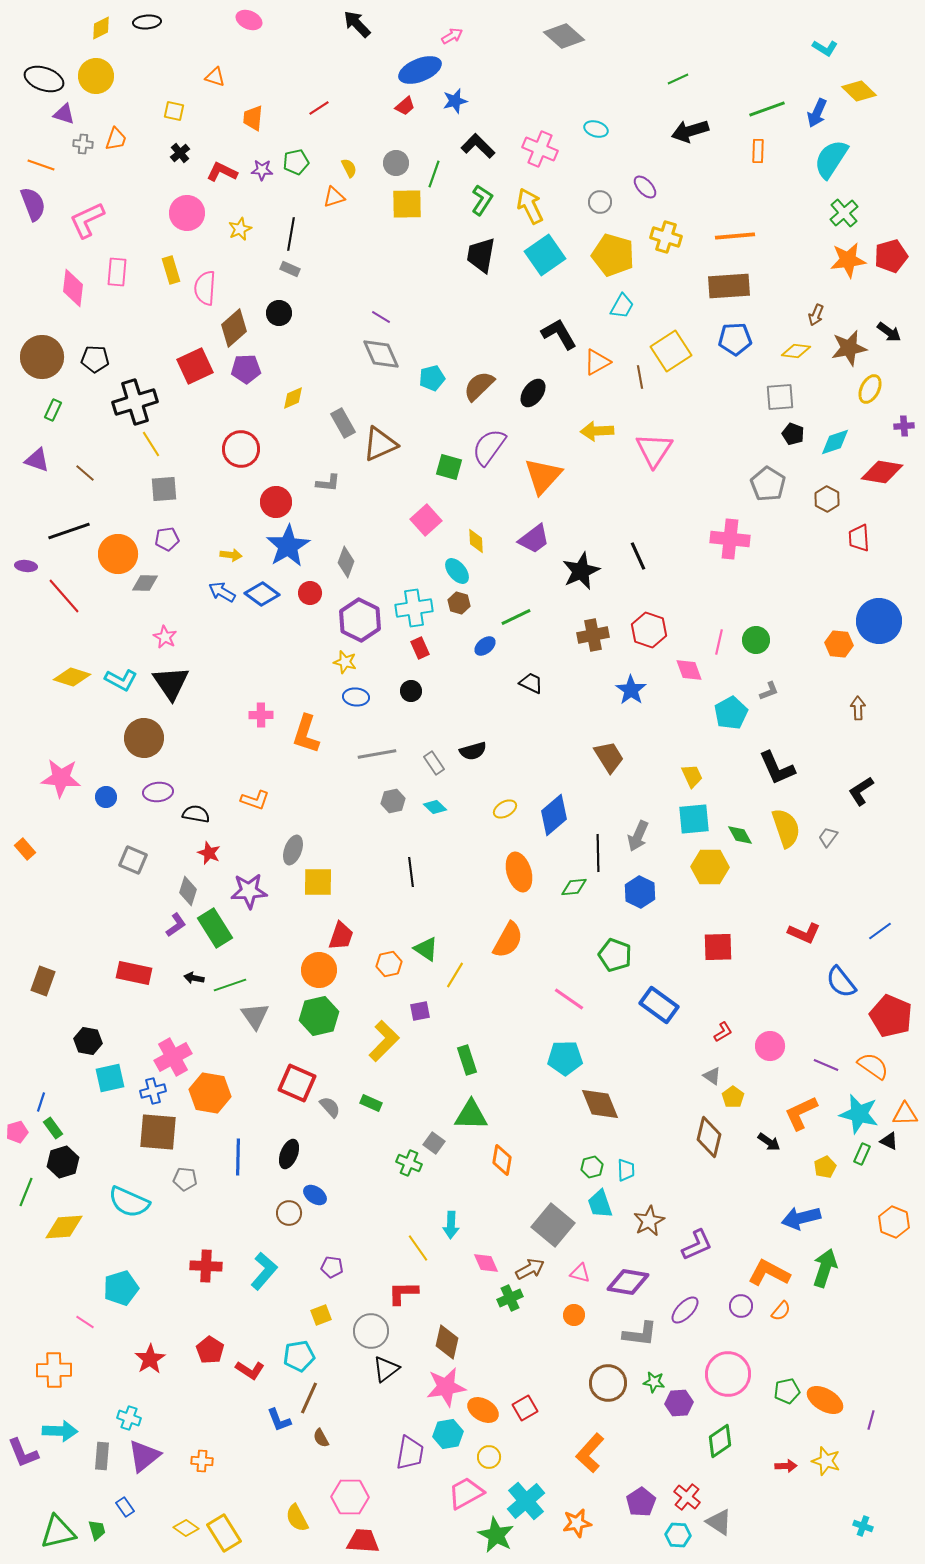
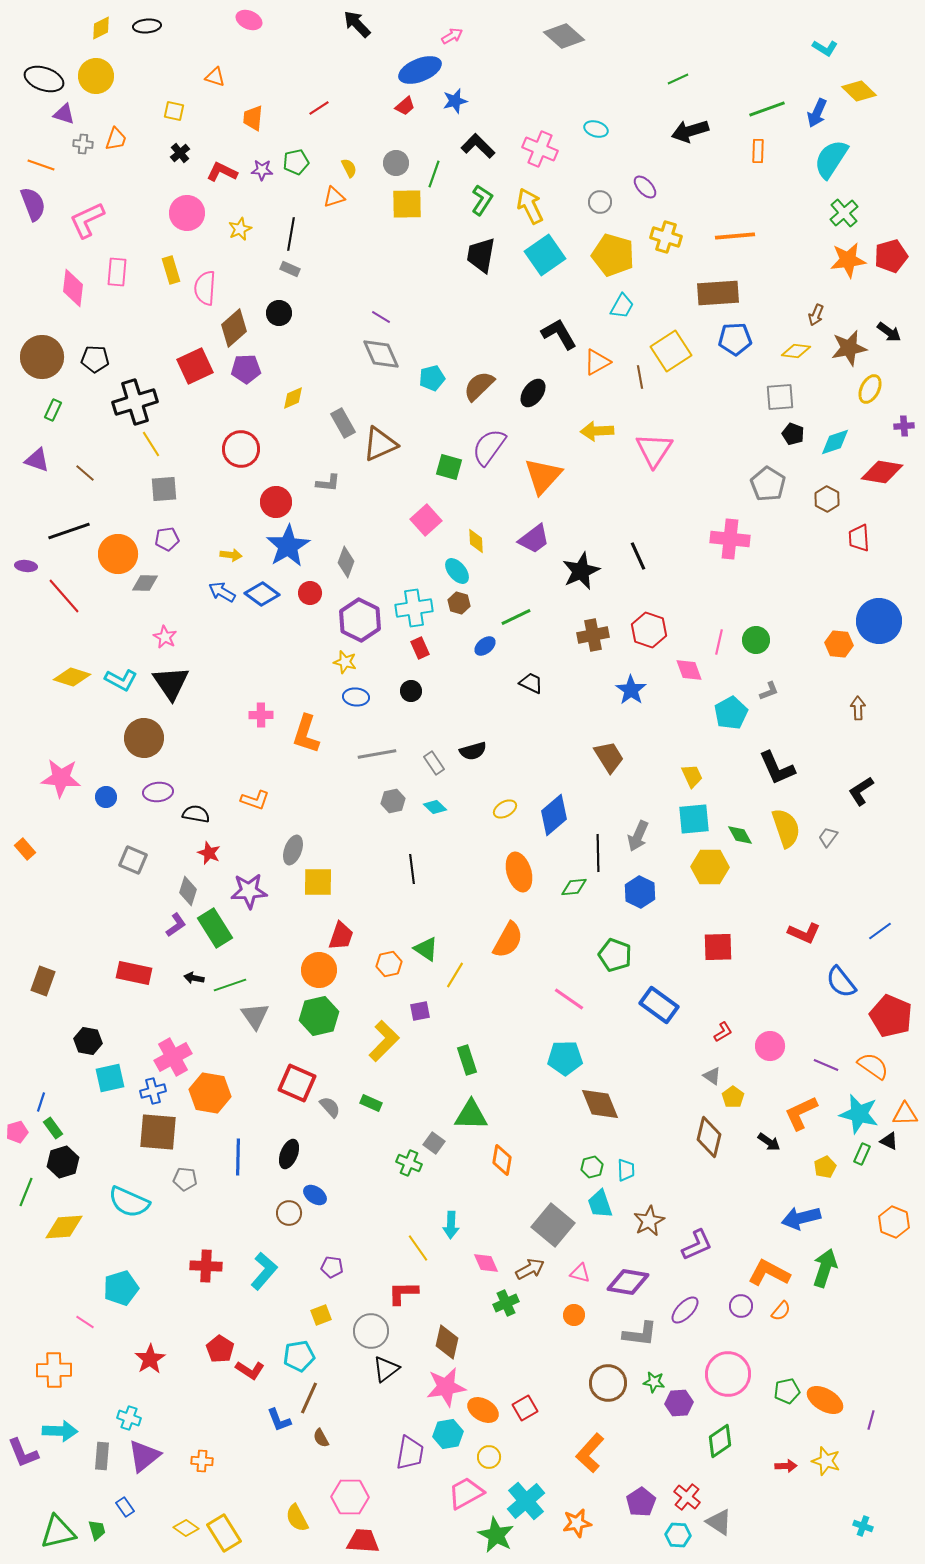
black ellipse at (147, 22): moved 4 px down
brown rectangle at (729, 286): moved 11 px left, 7 px down
black line at (411, 872): moved 1 px right, 3 px up
green cross at (510, 1298): moved 4 px left, 5 px down
red pentagon at (210, 1350): moved 10 px right, 1 px up
